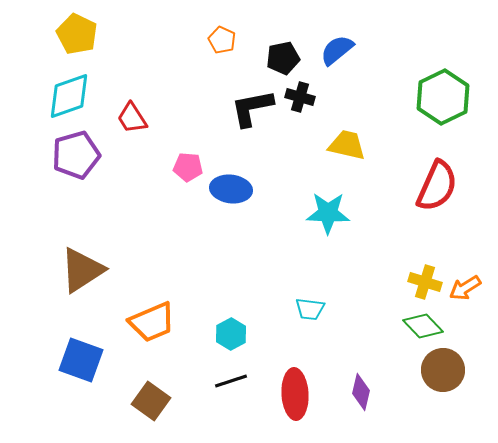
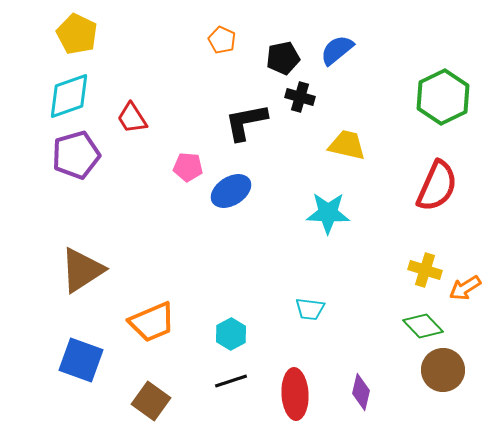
black L-shape: moved 6 px left, 14 px down
blue ellipse: moved 2 px down; rotated 39 degrees counterclockwise
yellow cross: moved 12 px up
